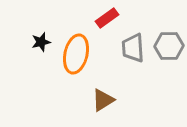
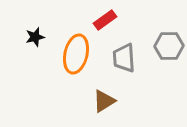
red rectangle: moved 2 px left, 2 px down
black star: moved 6 px left, 5 px up
gray trapezoid: moved 9 px left, 10 px down
brown triangle: moved 1 px right, 1 px down
